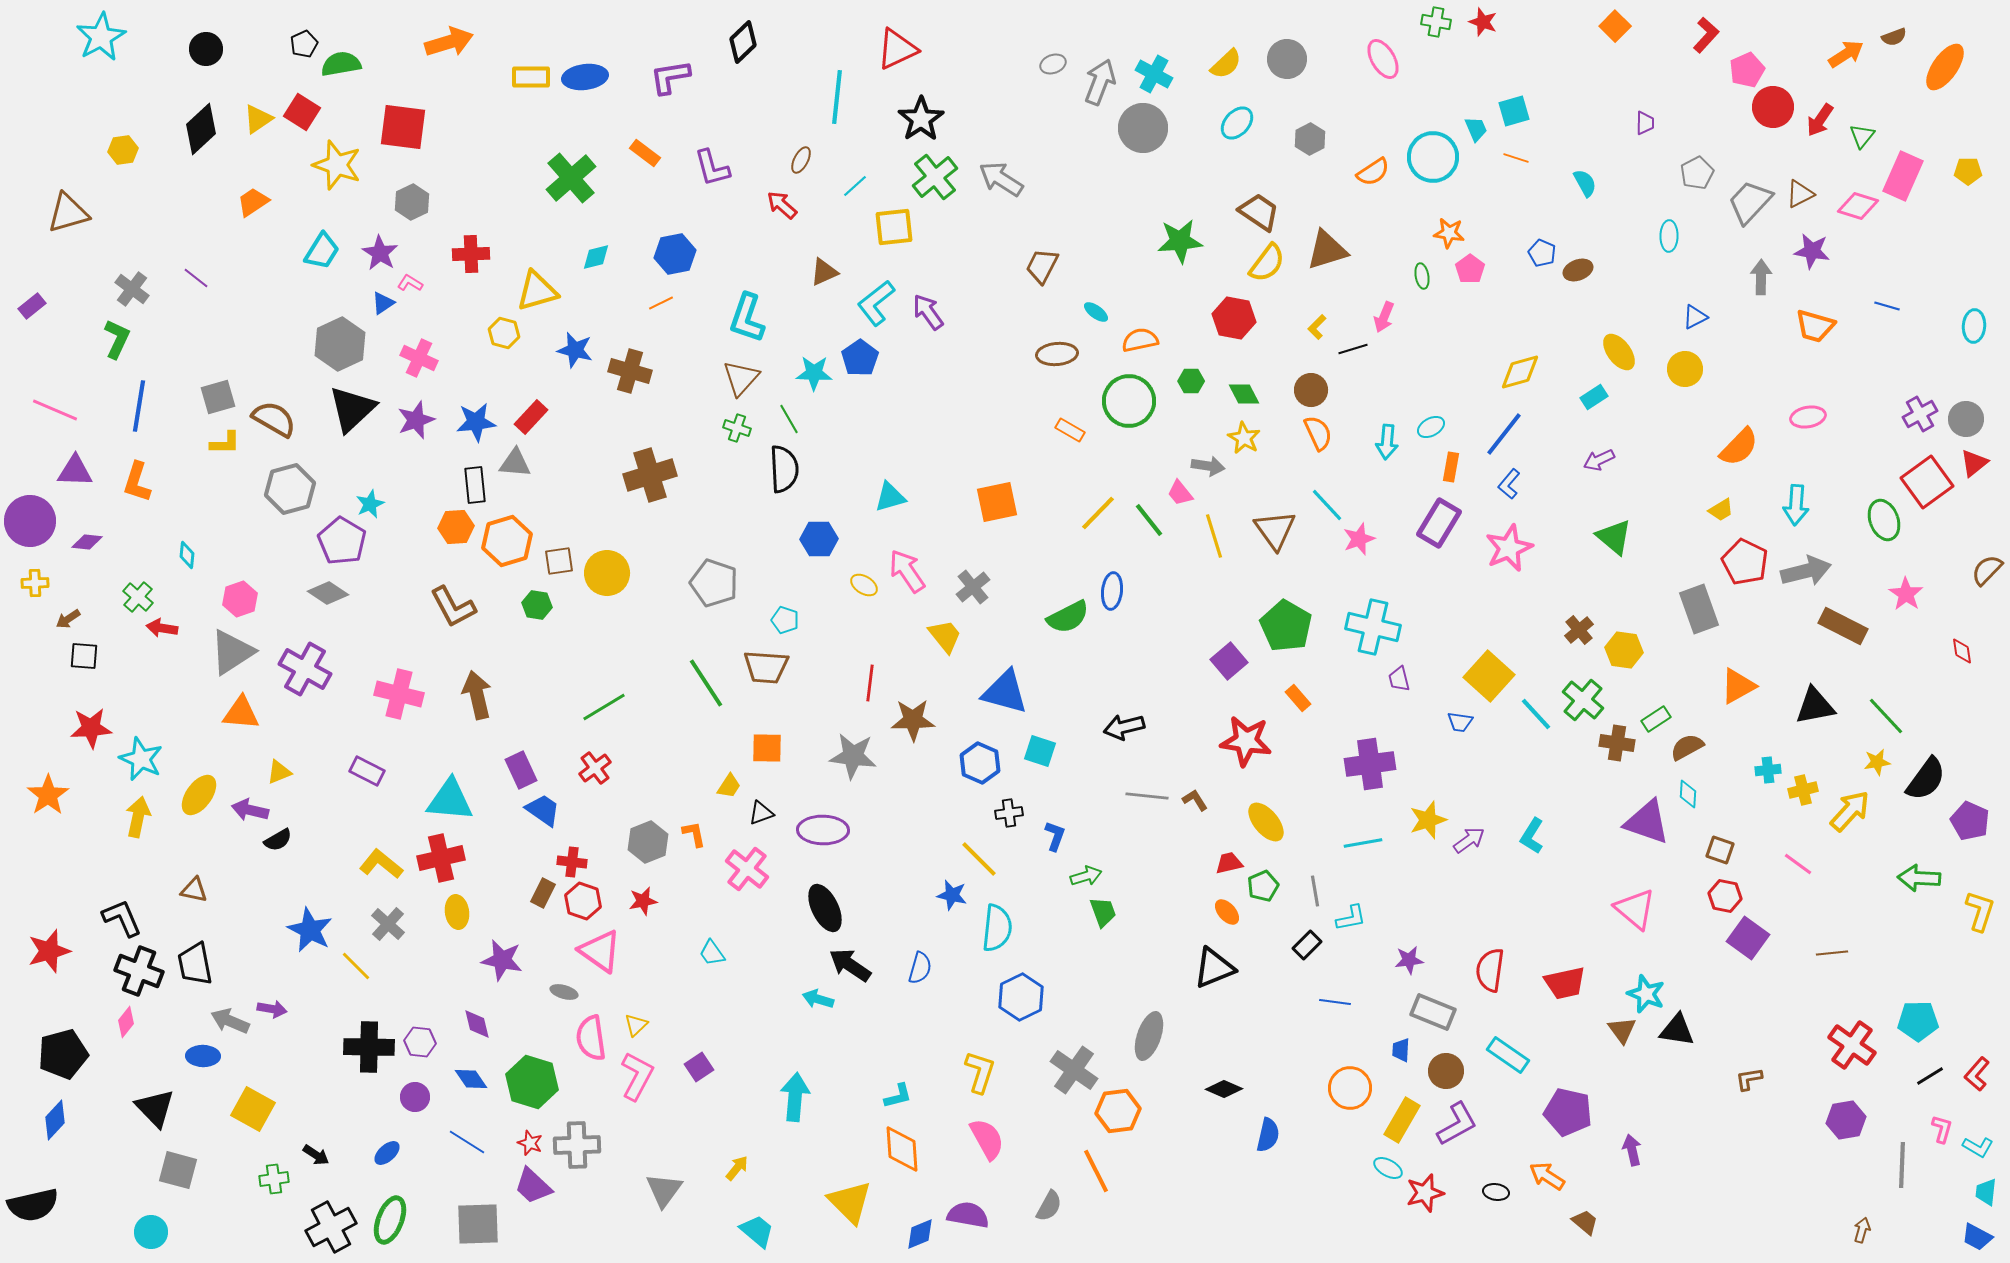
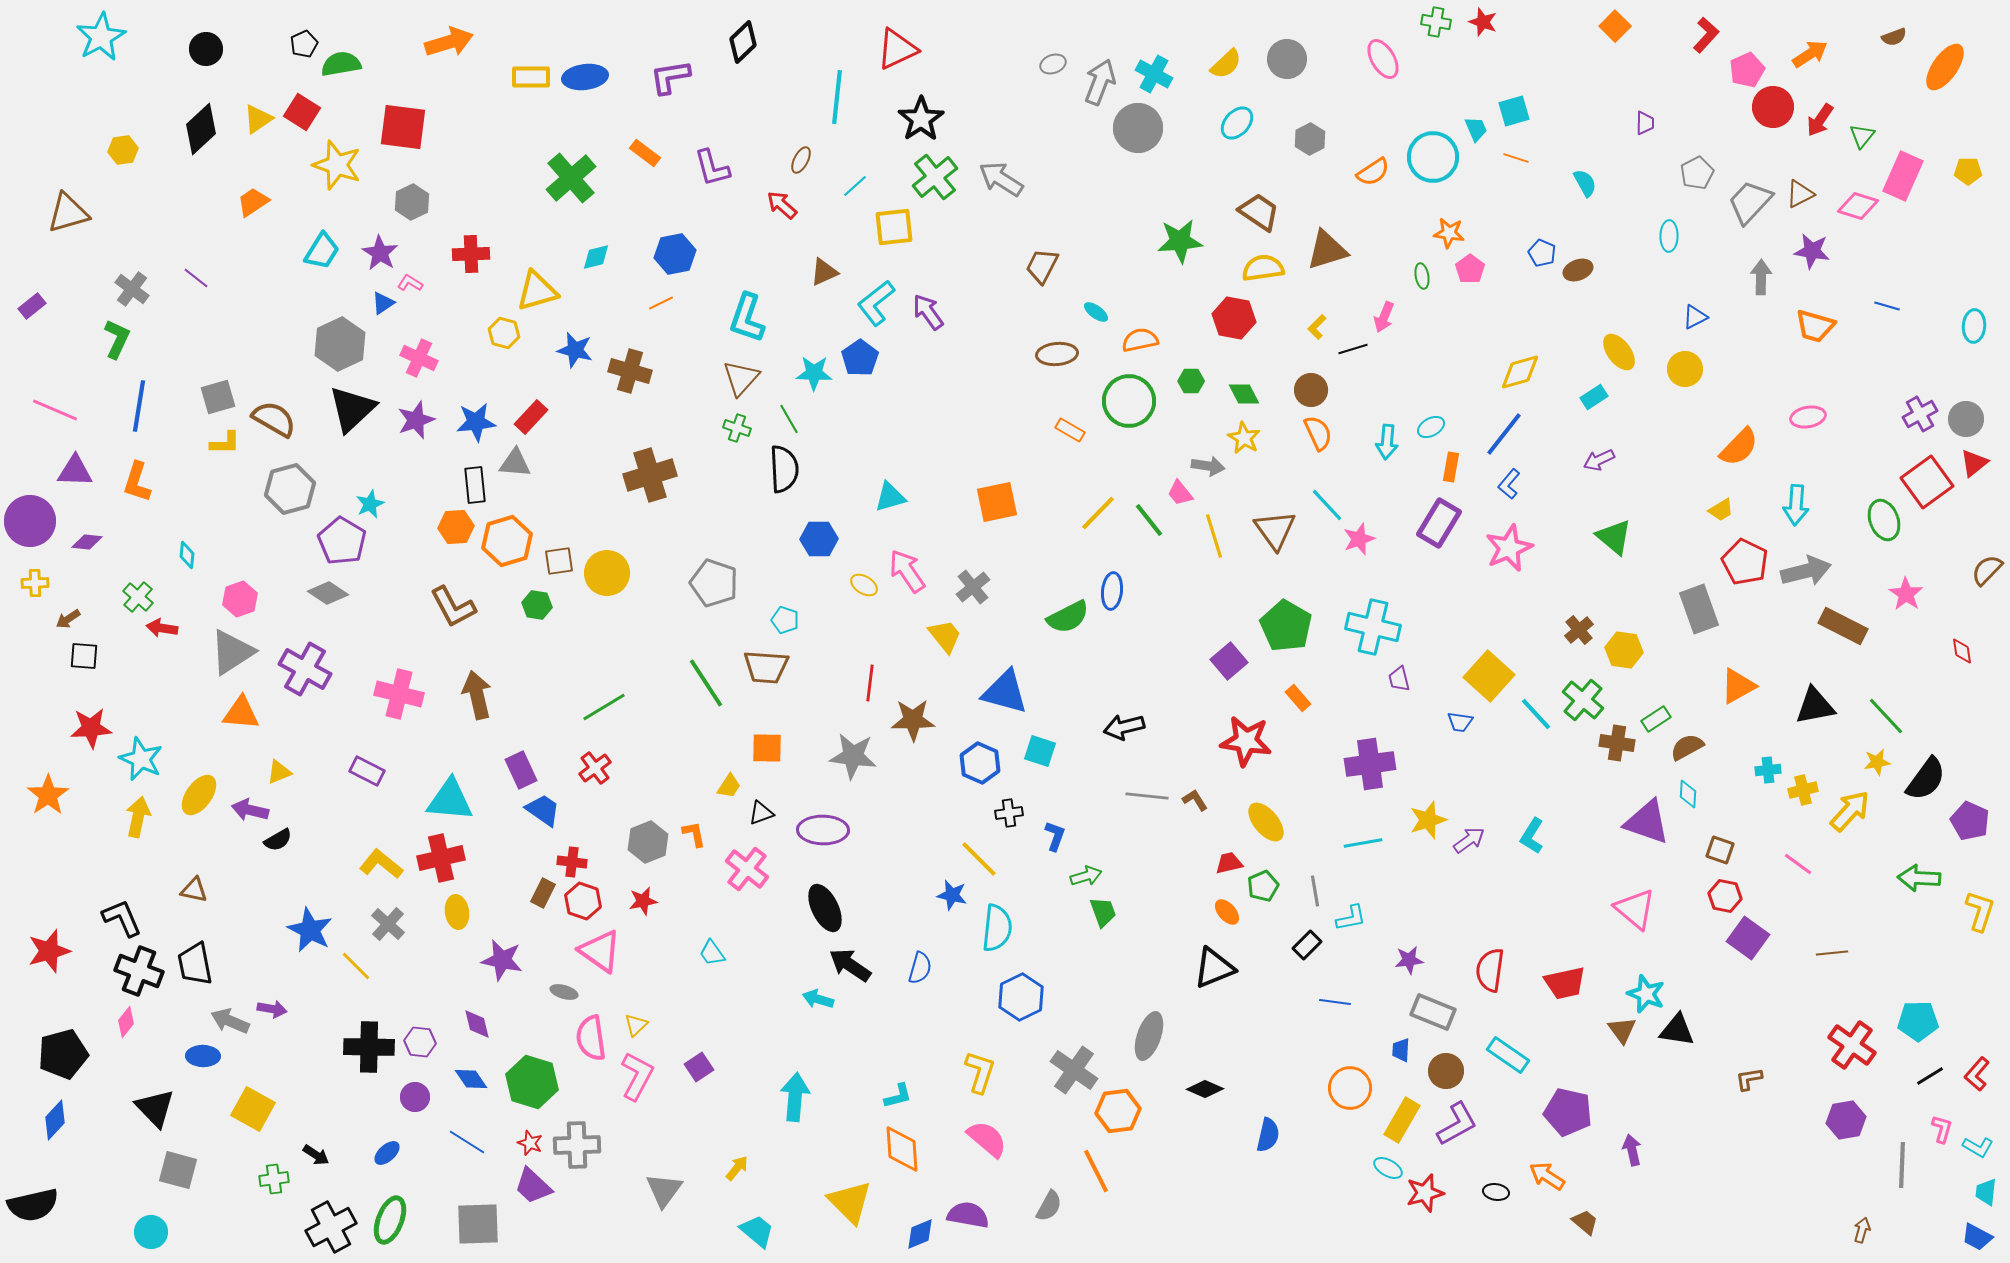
orange arrow at (1846, 54): moved 36 px left
gray circle at (1143, 128): moved 5 px left
yellow semicircle at (1267, 263): moved 4 px left, 5 px down; rotated 135 degrees counterclockwise
black diamond at (1224, 1089): moved 19 px left
pink semicircle at (987, 1139): rotated 21 degrees counterclockwise
